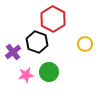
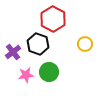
black hexagon: moved 1 px right, 2 px down
